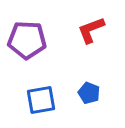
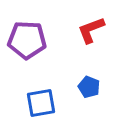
blue pentagon: moved 6 px up
blue square: moved 3 px down
